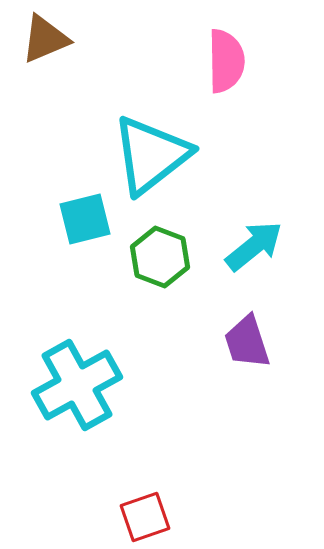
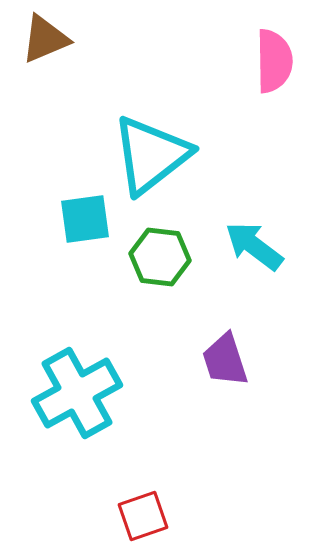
pink semicircle: moved 48 px right
cyan square: rotated 6 degrees clockwise
cyan arrow: rotated 104 degrees counterclockwise
green hexagon: rotated 14 degrees counterclockwise
purple trapezoid: moved 22 px left, 18 px down
cyan cross: moved 8 px down
red square: moved 2 px left, 1 px up
